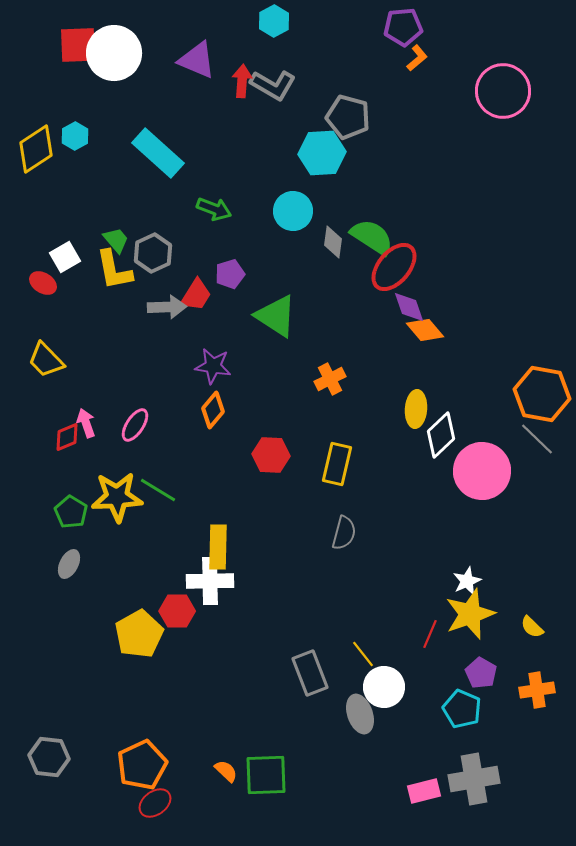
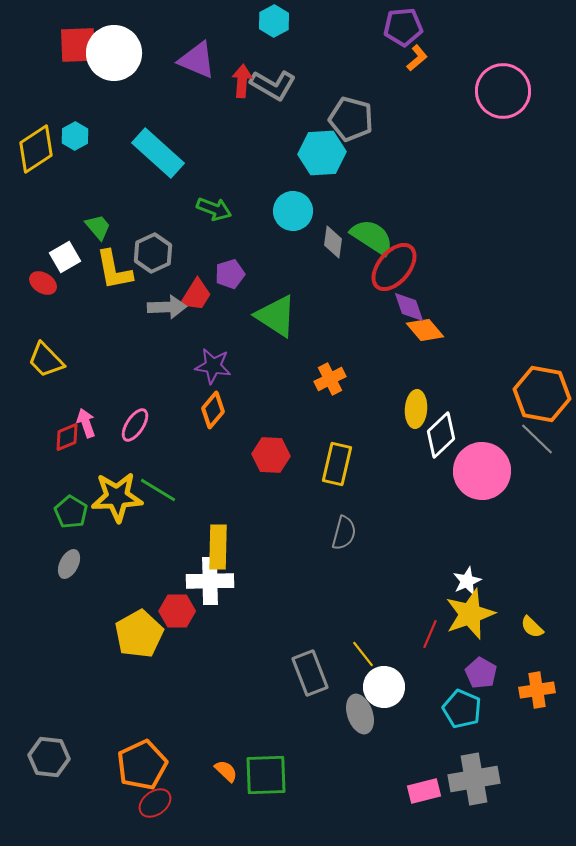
gray pentagon at (348, 117): moved 3 px right, 2 px down
green trapezoid at (116, 240): moved 18 px left, 13 px up
